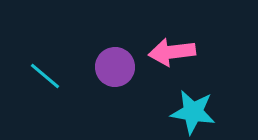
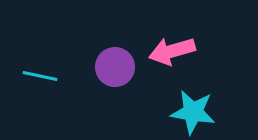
pink arrow: moved 1 px up; rotated 9 degrees counterclockwise
cyan line: moved 5 px left; rotated 28 degrees counterclockwise
